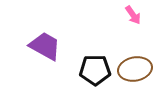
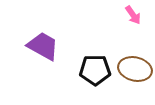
purple trapezoid: moved 2 px left
brown ellipse: rotated 24 degrees clockwise
